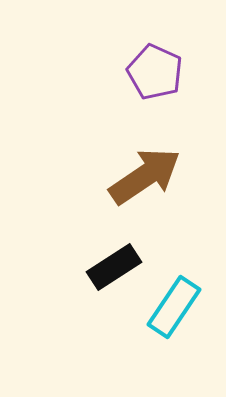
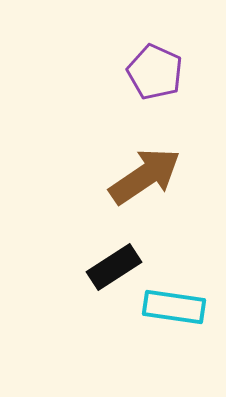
cyan rectangle: rotated 64 degrees clockwise
